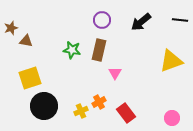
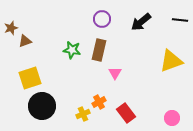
purple circle: moved 1 px up
brown triangle: moved 1 px left; rotated 32 degrees counterclockwise
black circle: moved 2 px left
yellow cross: moved 2 px right, 3 px down
